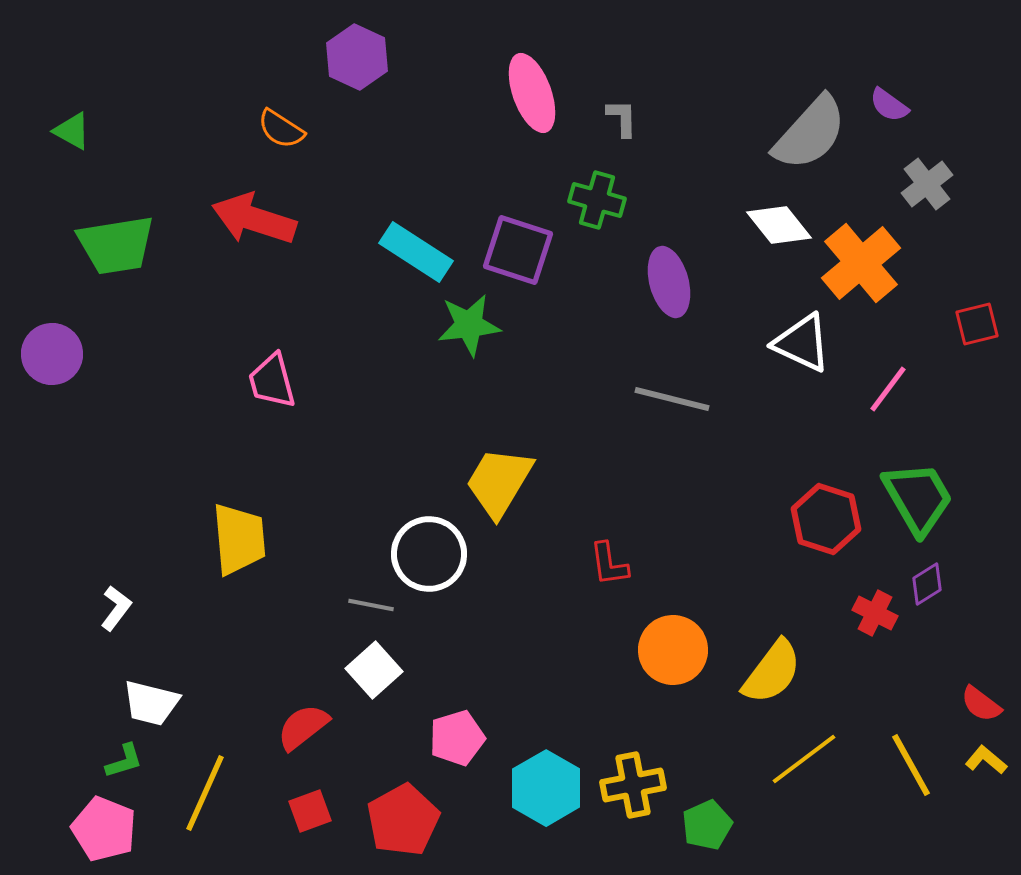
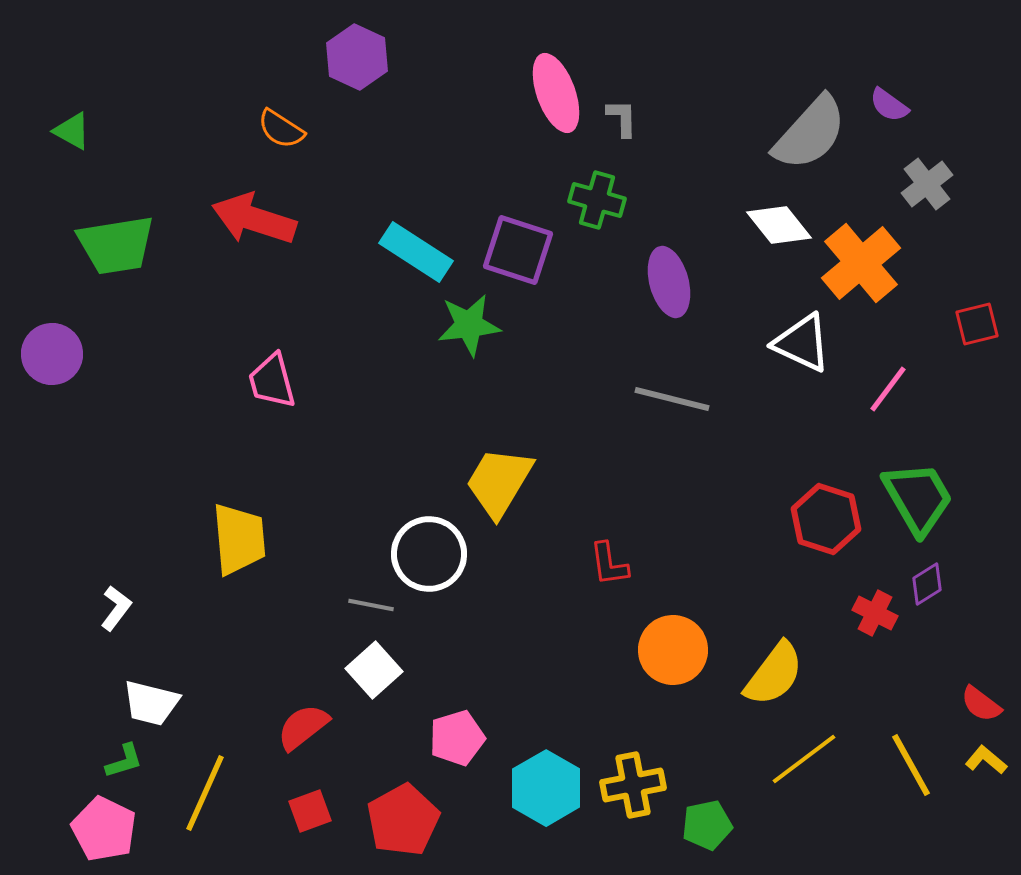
pink ellipse at (532, 93): moved 24 px right
yellow semicircle at (772, 672): moved 2 px right, 2 px down
green pentagon at (707, 825): rotated 12 degrees clockwise
pink pentagon at (104, 829): rotated 4 degrees clockwise
